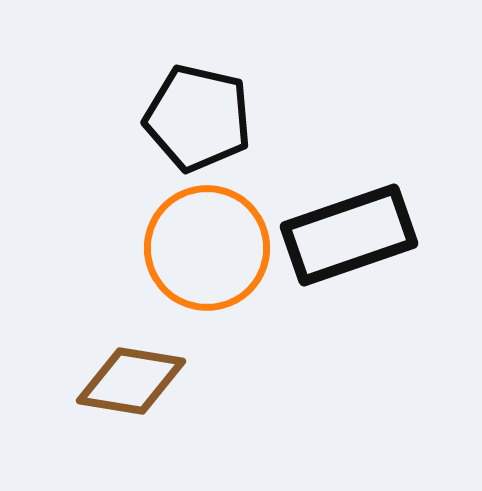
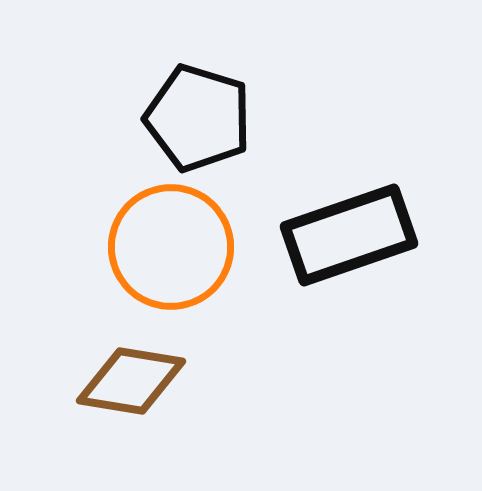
black pentagon: rotated 4 degrees clockwise
orange circle: moved 36 px left, 1 px up
